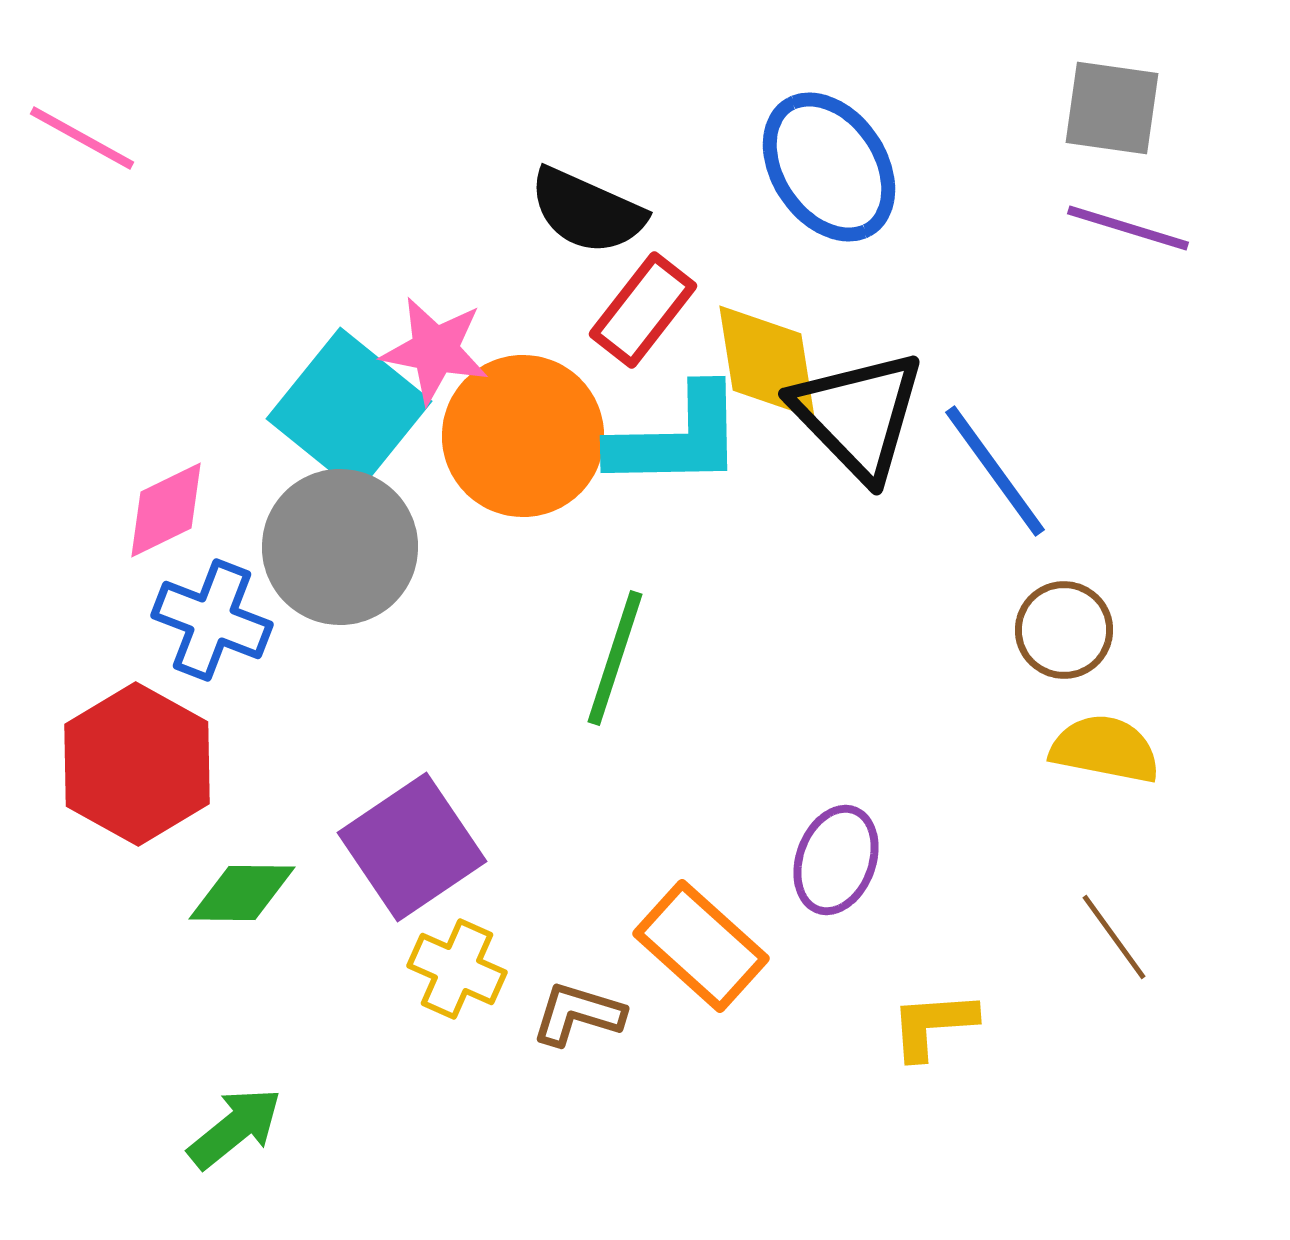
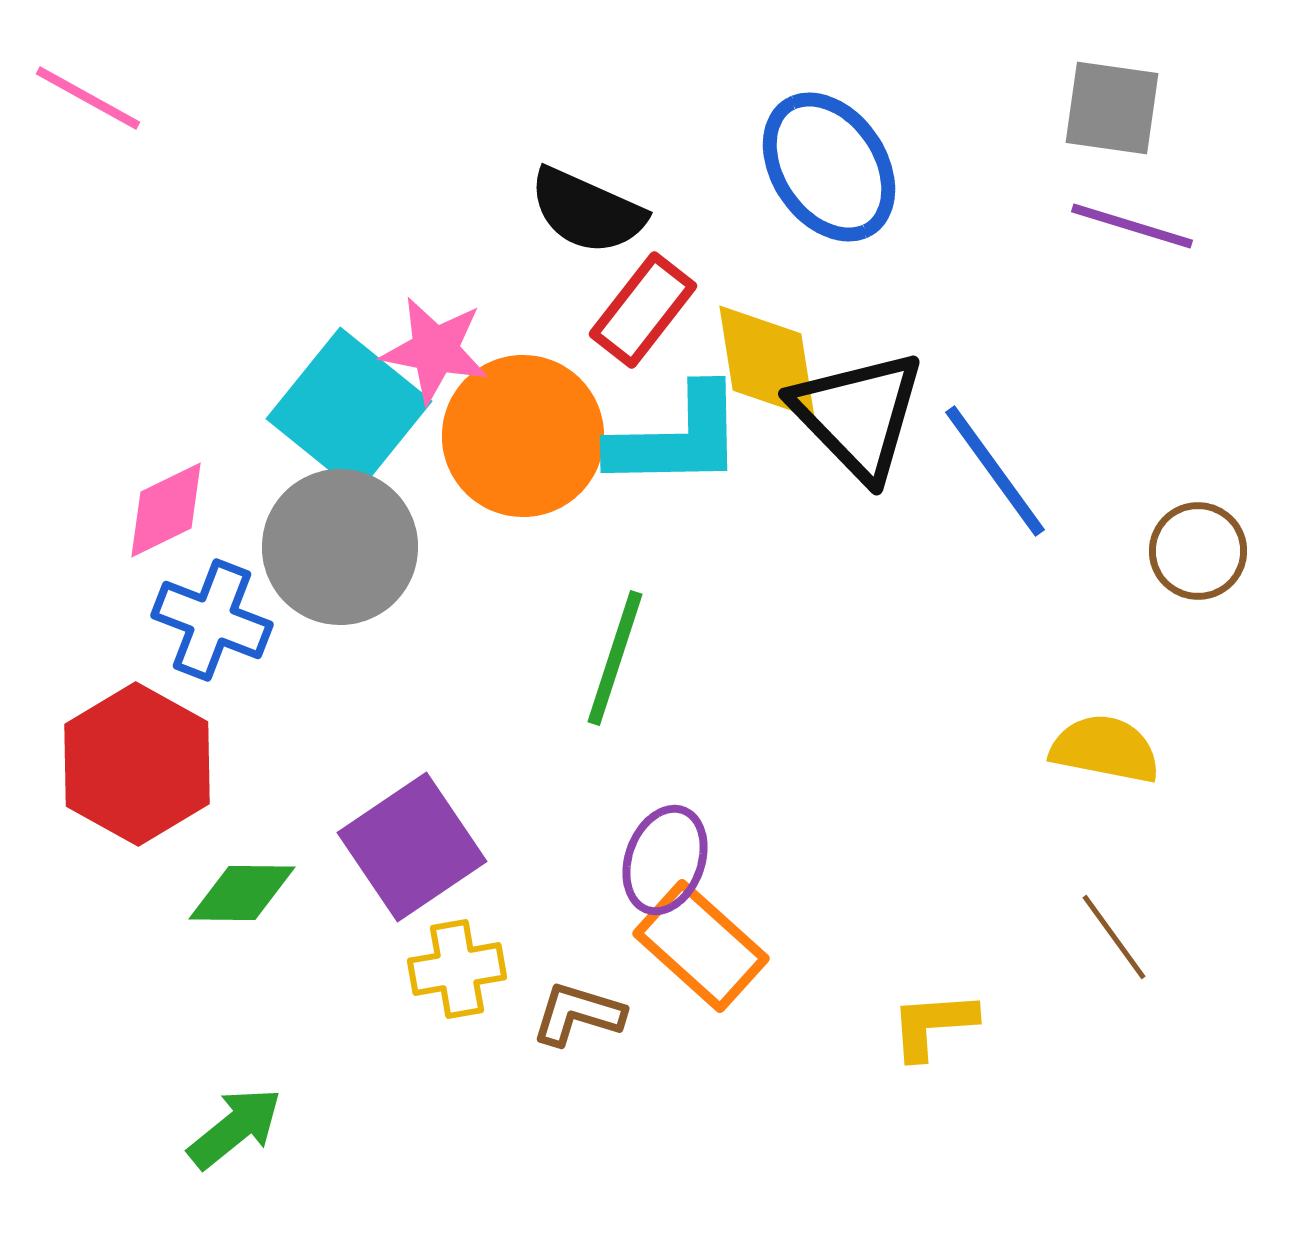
pink line: moved 6 px right, 40 px up
purple line: moved 4 px right, 2 px up
brown circle: moved 134 px right, 79 px up
purple ellipse: moved 171 px left
yellow cross: rotated 34 degrees counterclockwise
